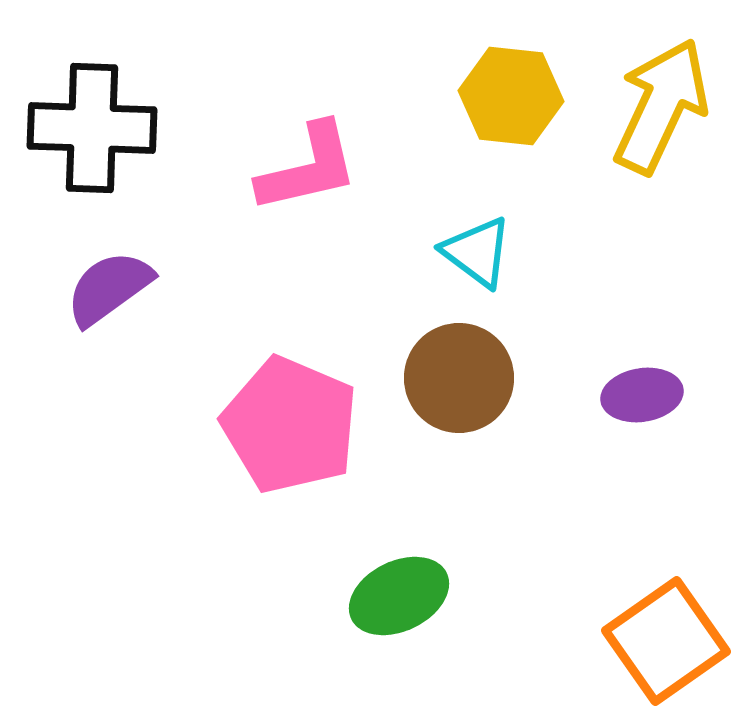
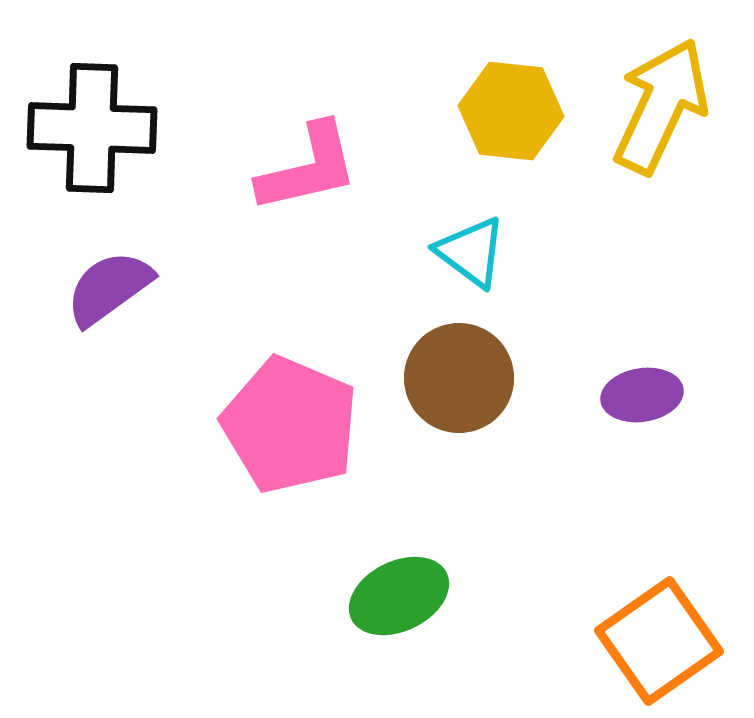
yellow hexagon: moved 15 px down
cyan triangle: moved 6 px left
orange square: moved 7 px left
